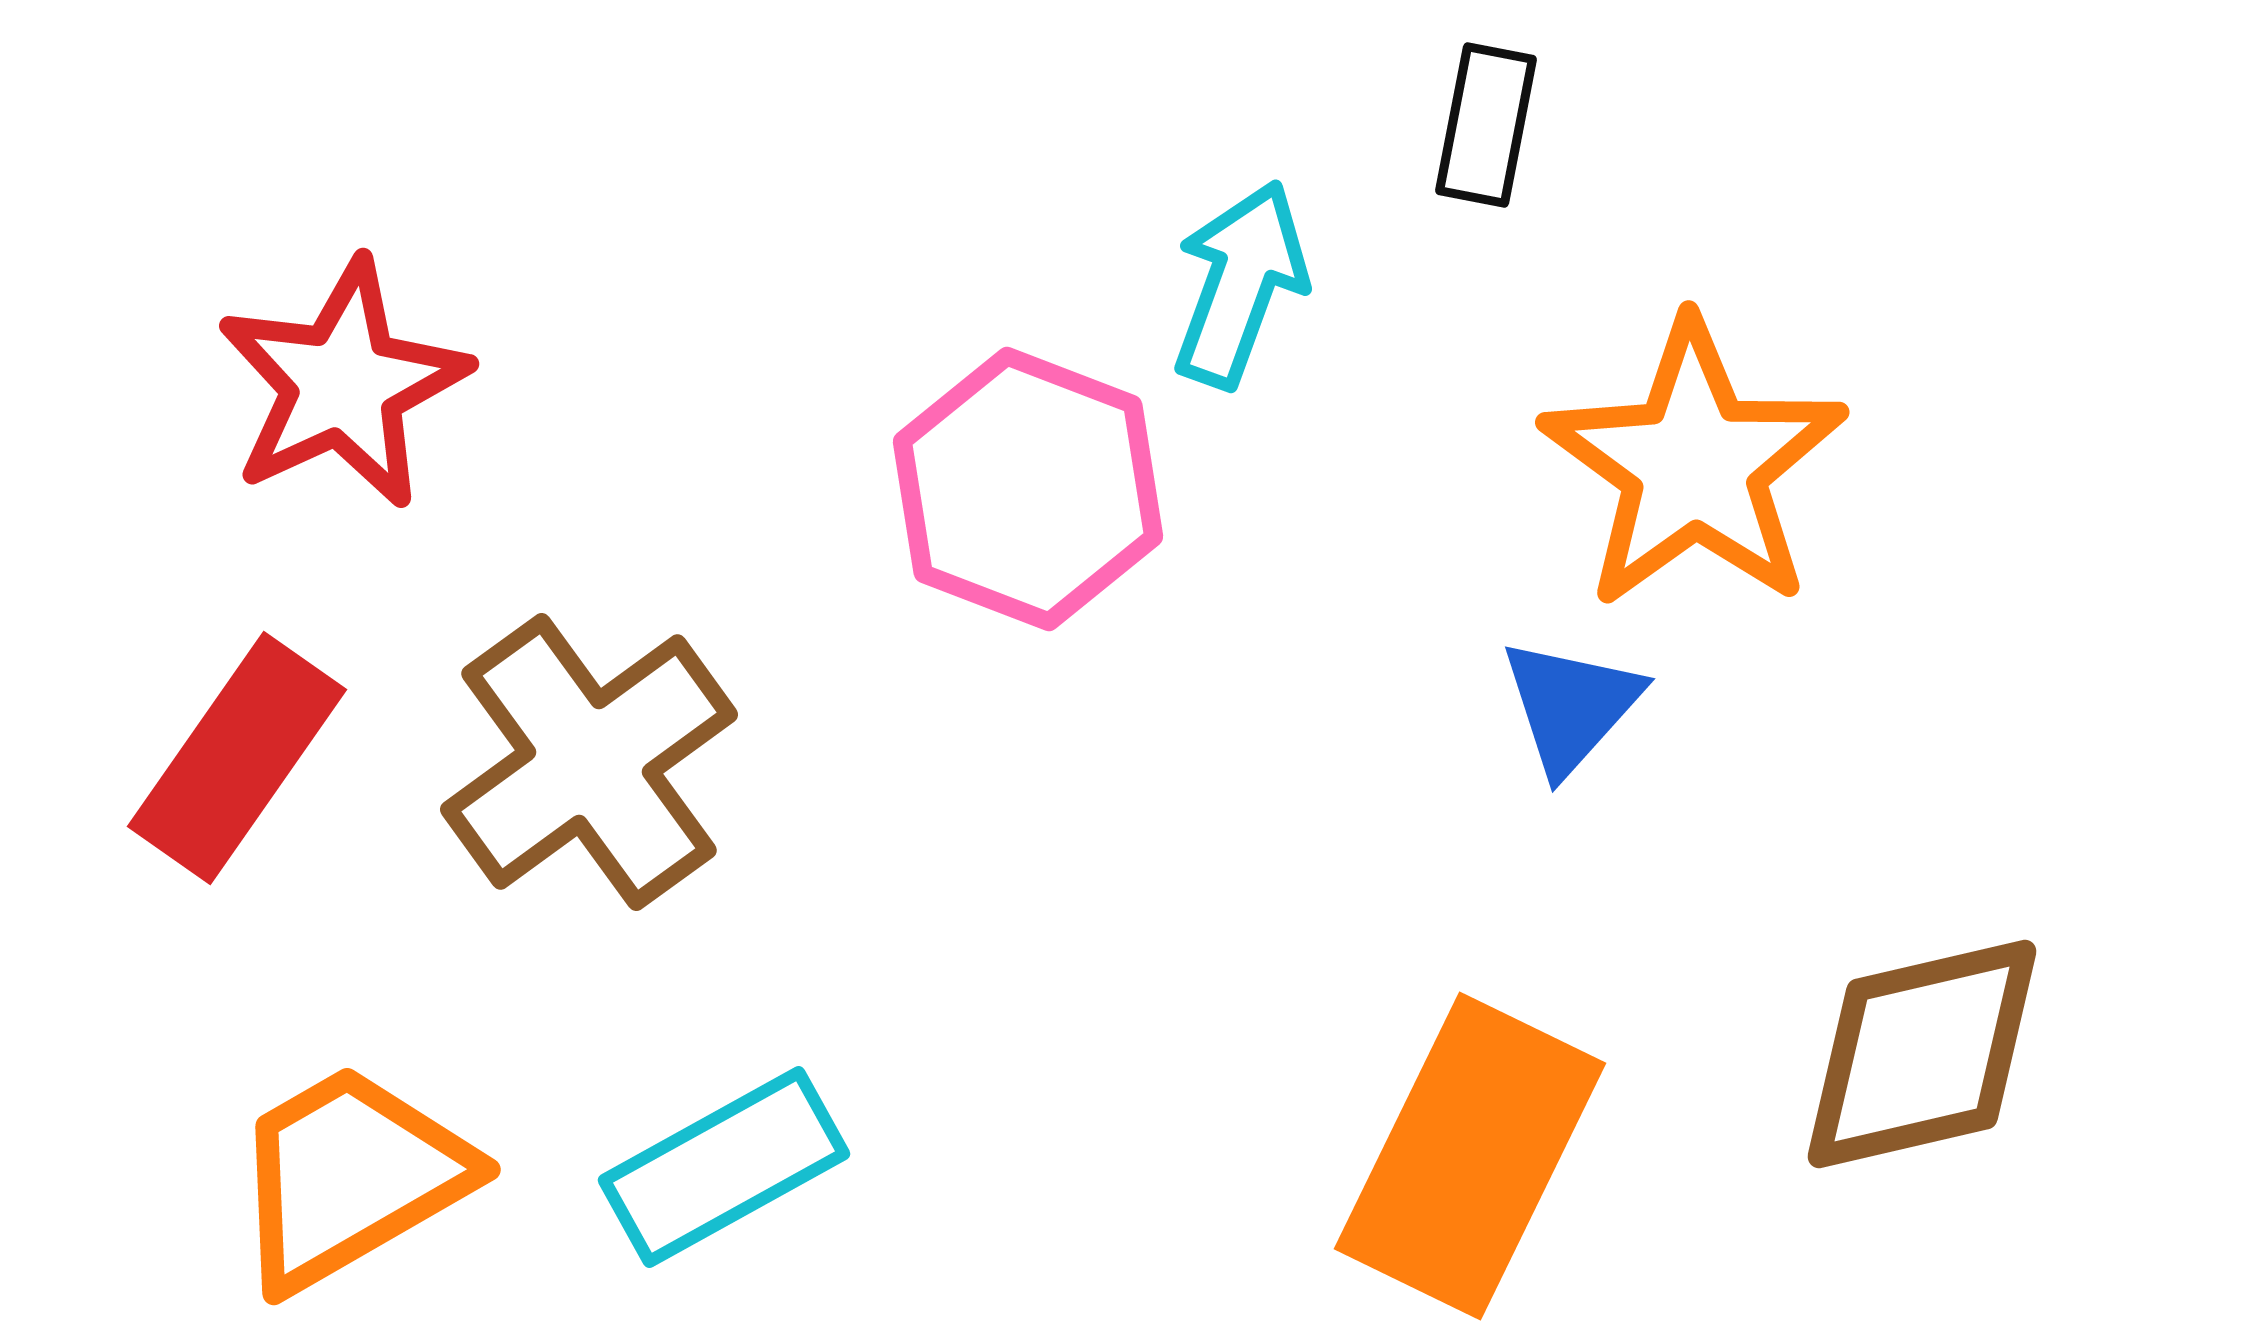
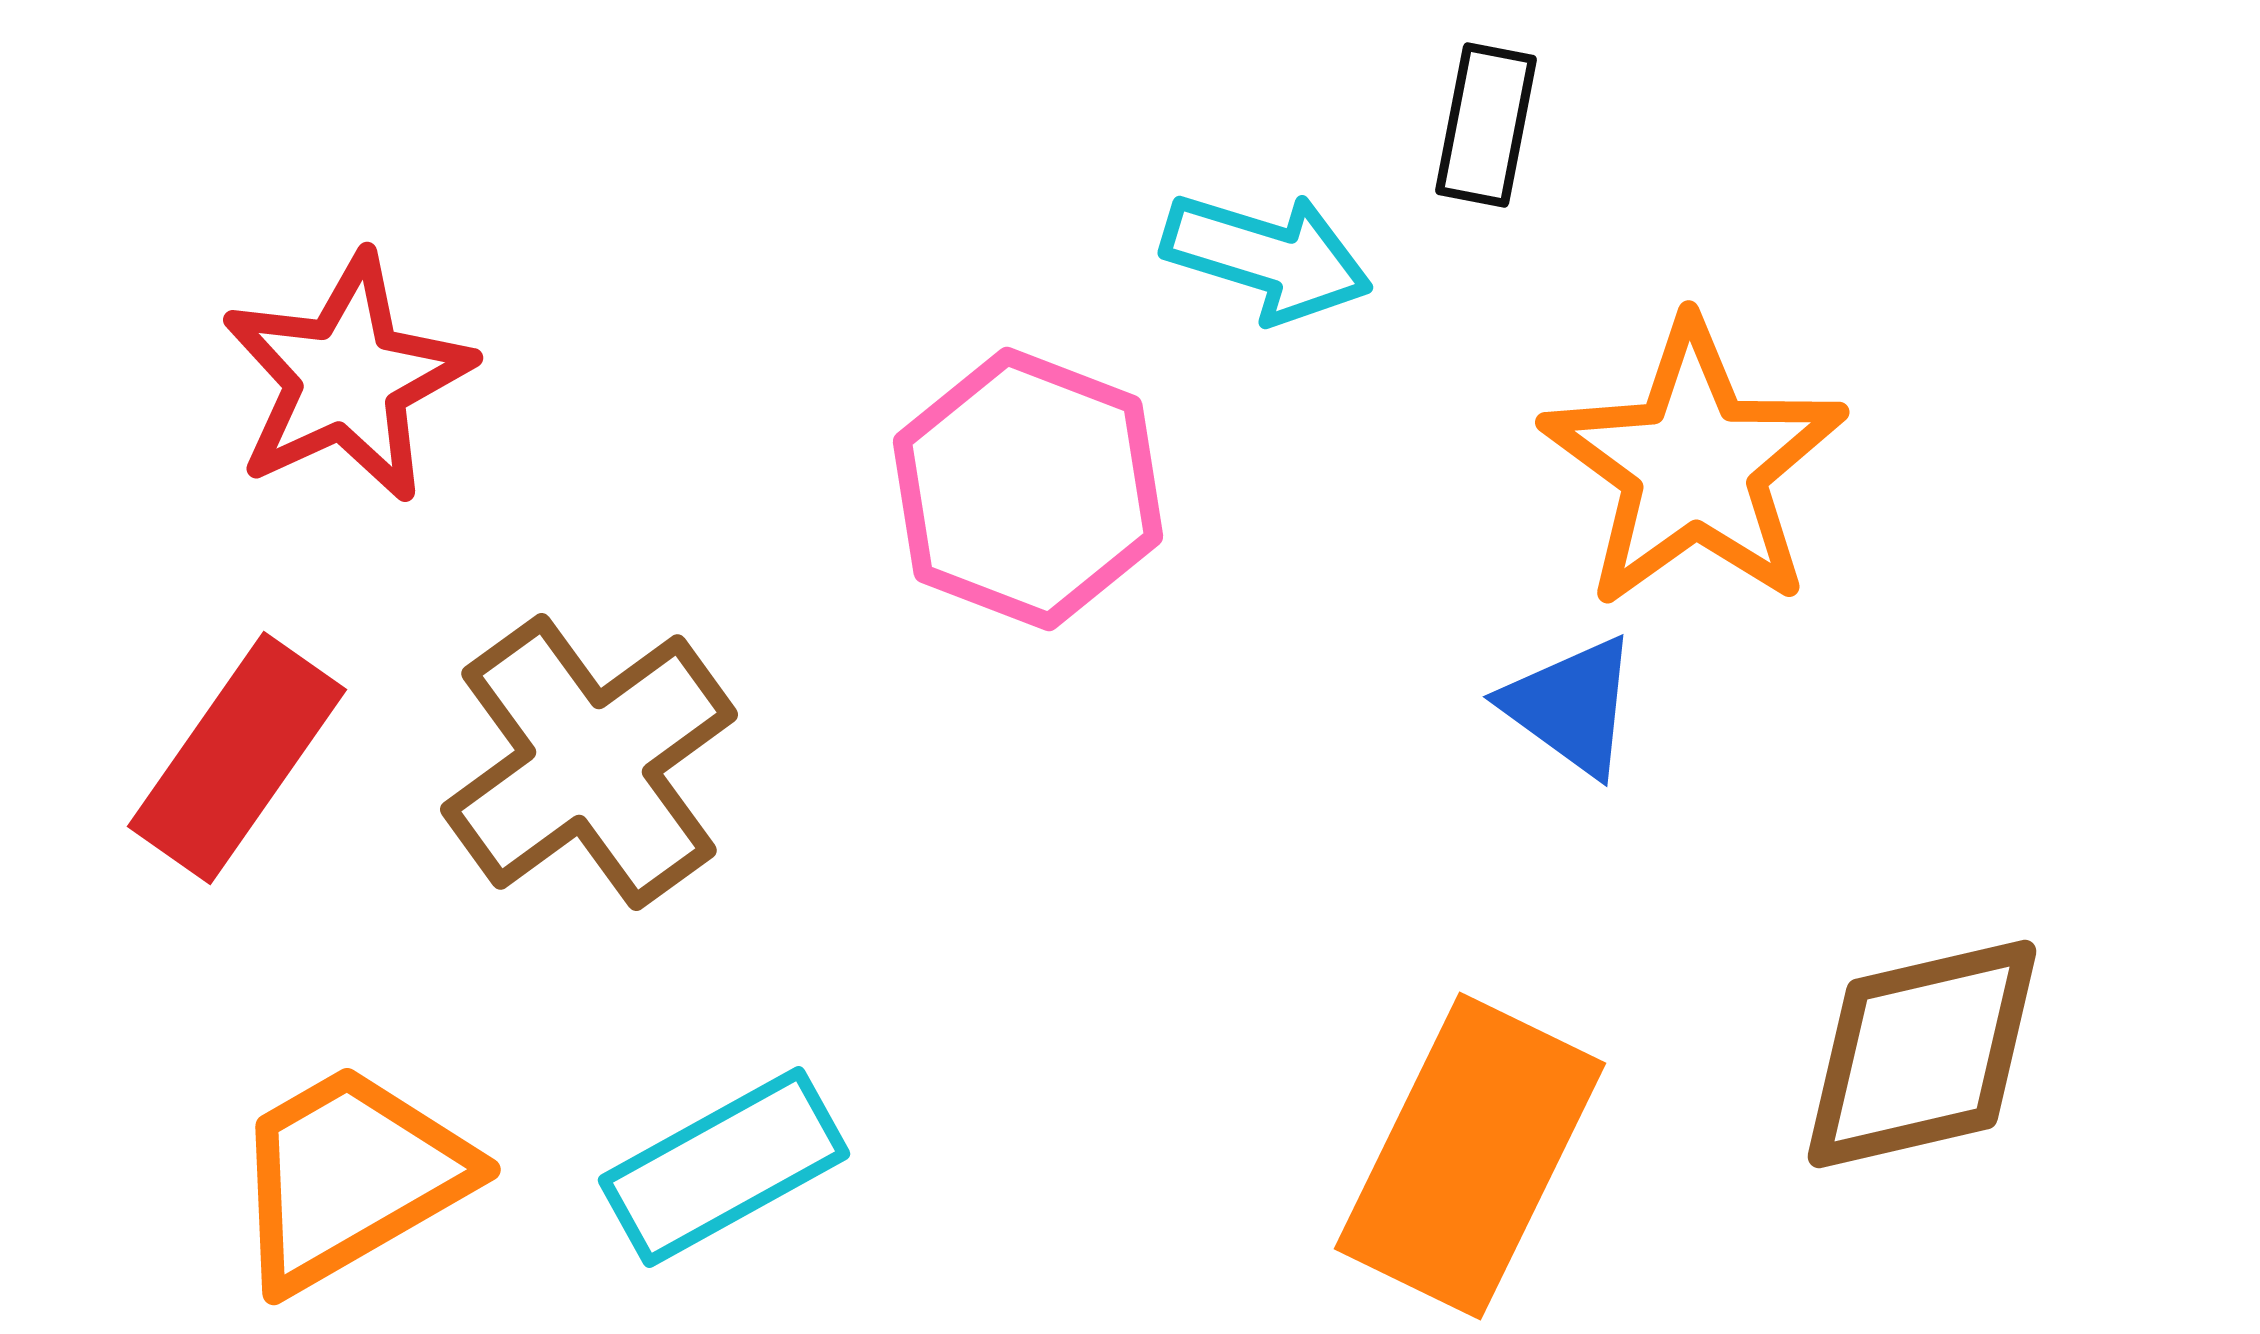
cyan arrow: moved 27 px right, 27 px up; rotated 87 degrees clockwise
red star: moved 4 px right, 6 px up
blue triangle: rotated 36 degrees counterclockwise
